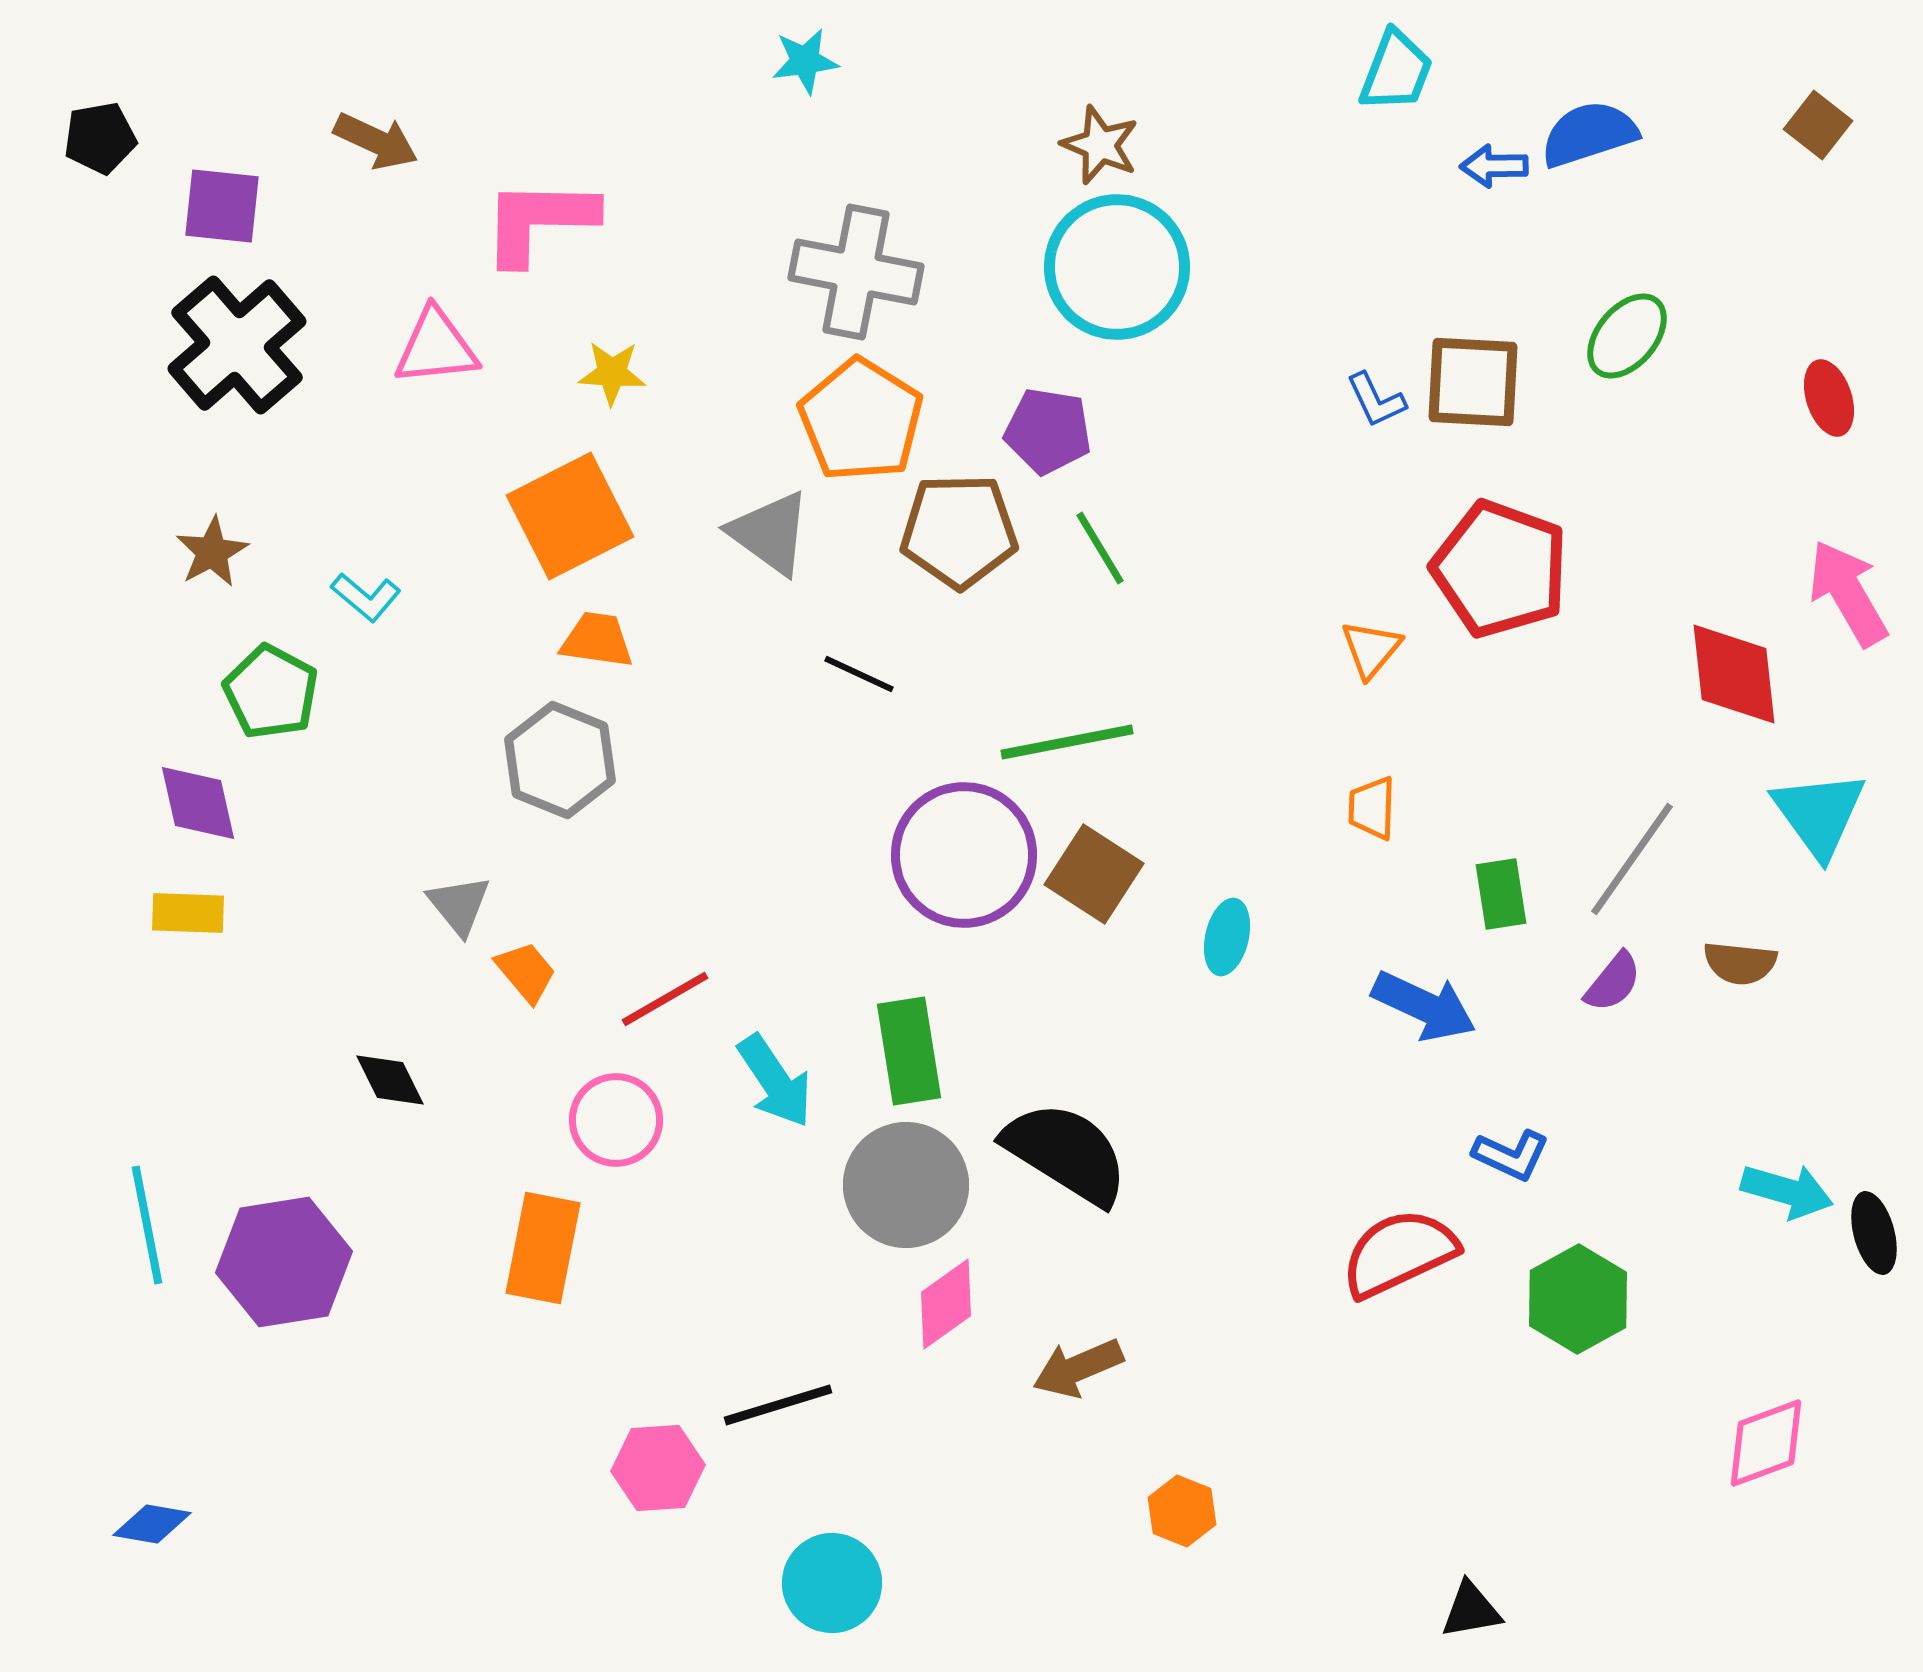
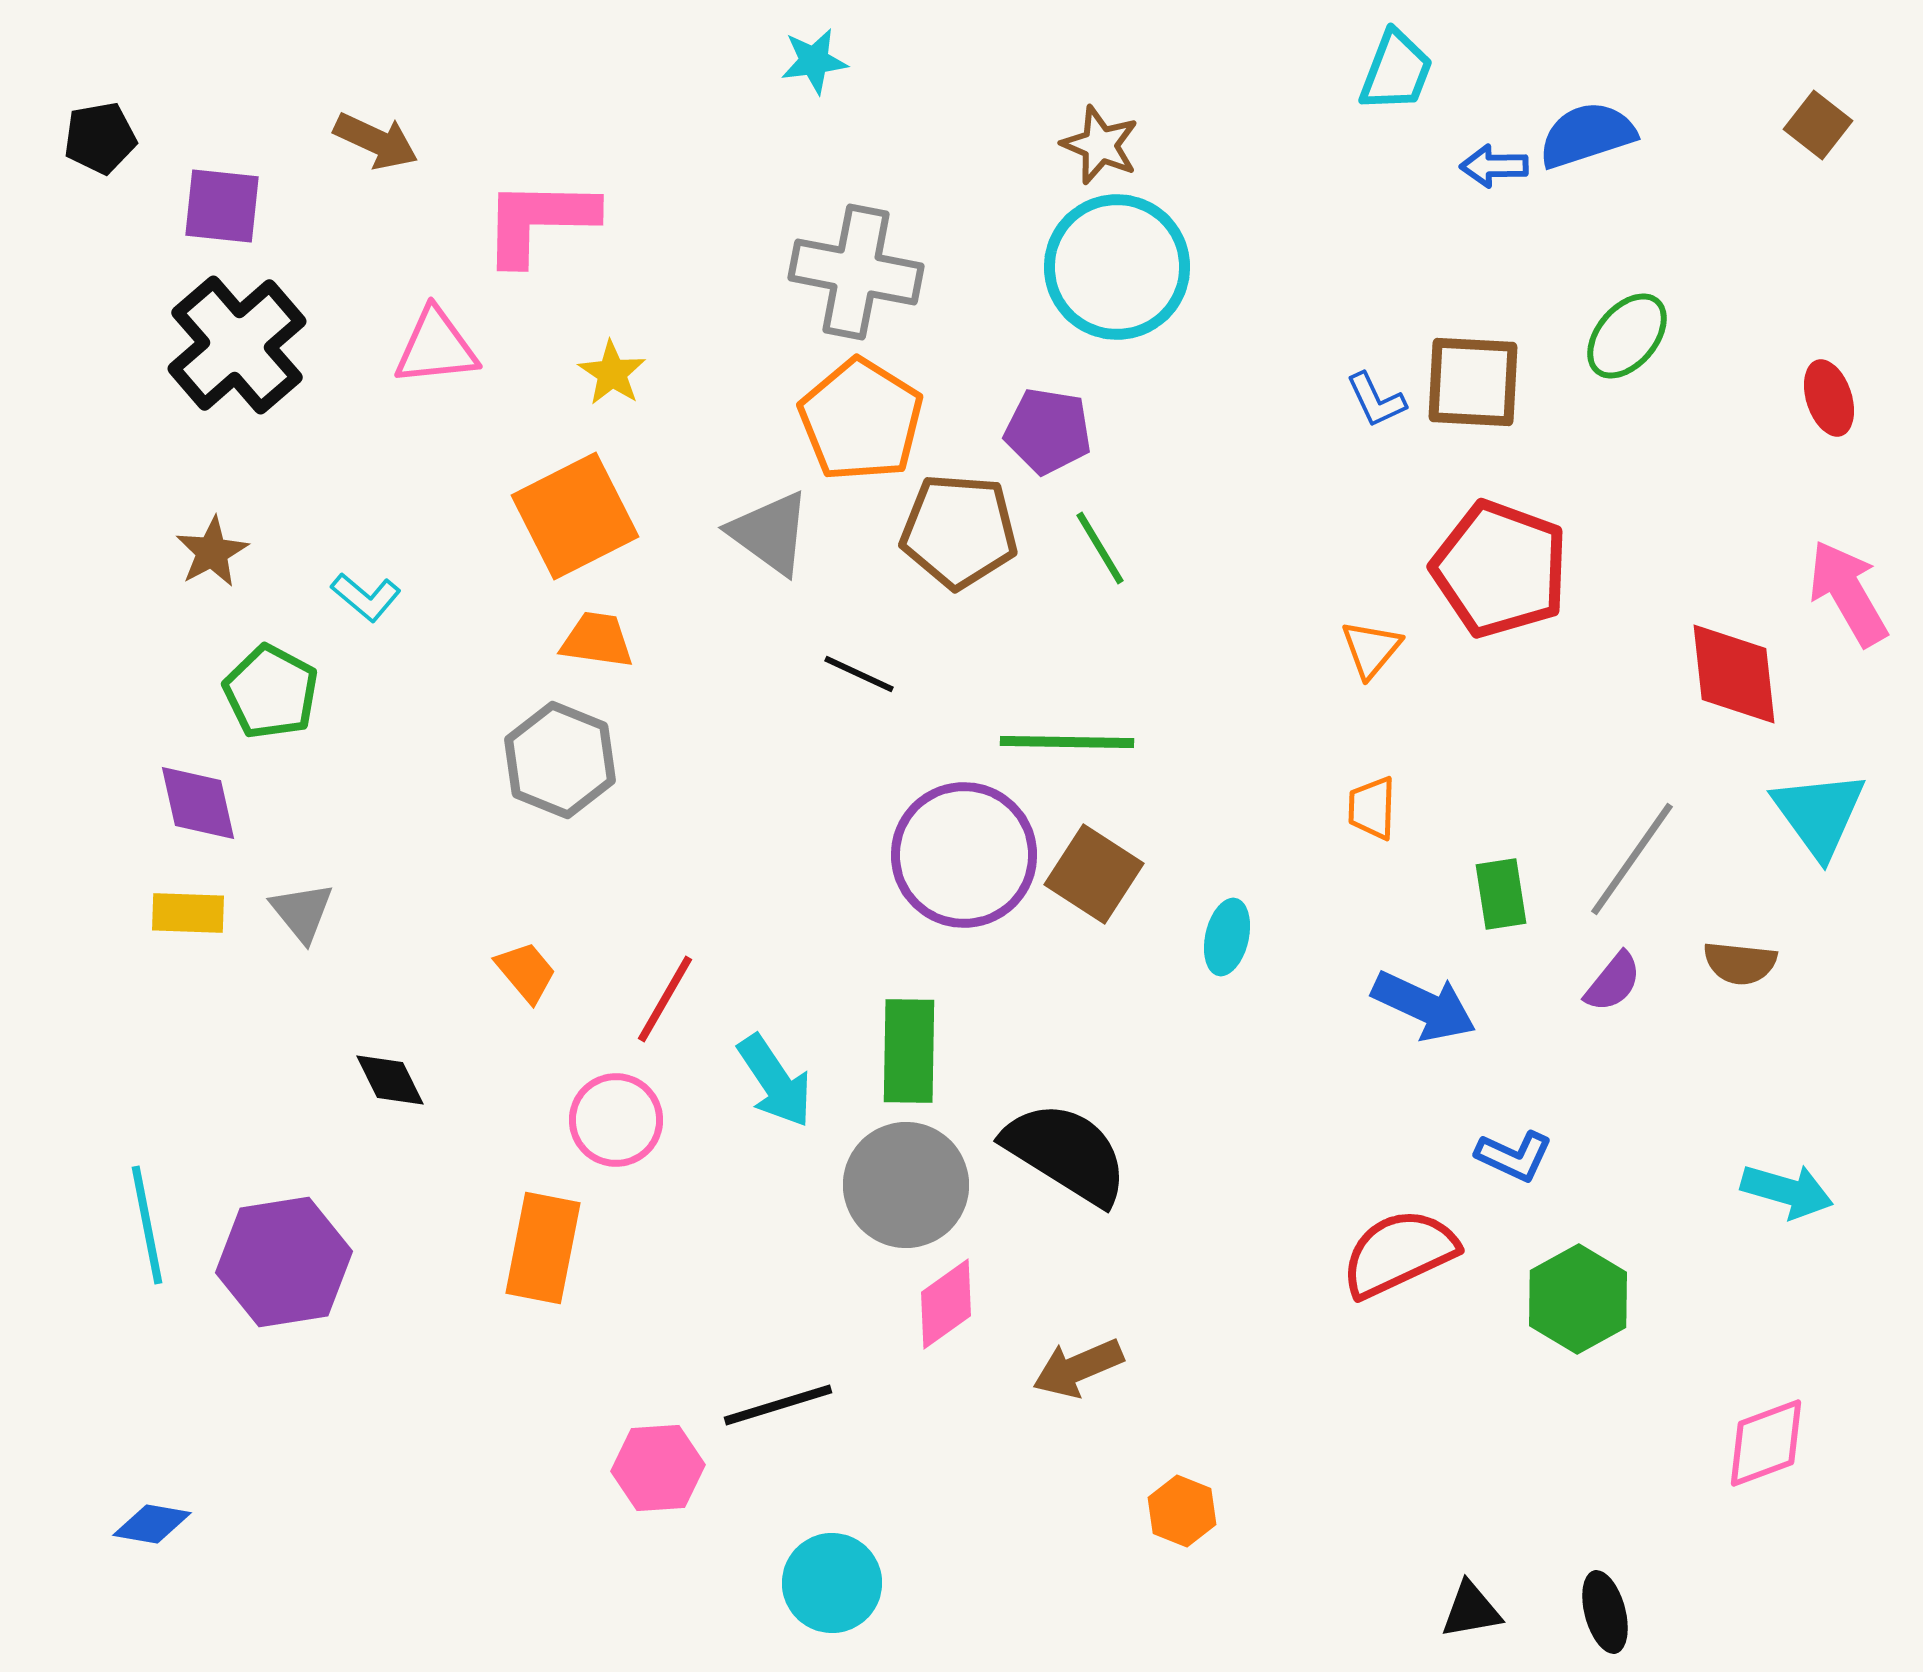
cyan star at (805, 61): moved 9 px right
blue semicircle at (1589, 134): moved 2 px left, 1 px down
yellow star at (612, 373): rotated 30 degrees clockwise
orange square at (570, 516): moved 5 px right
brown pentagon at (959, 531): rotated 5 degrees clockwise
green line at (1067, 742): rotated 12 degrees clockwise
gray triangle at (459, 905): moved 157 px left, 7 px down
red line at (665, 999): rotated 30 degrees counterclockwise
green rectangle at (909, 1051): rotated 10 degrees clockwise
blue L-shape at (1511, 1155): moved 3 px right, 1 px down
black ellipse at (1874, 1233): moved 269 px left, 379 px down
